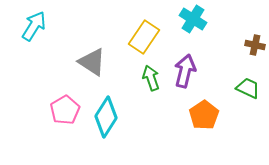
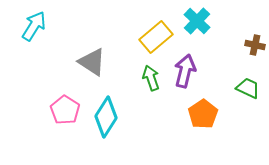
cyan cross: moved 4 px right, 2 px down; rotated 12 degrees clockwise
yellow rectangle: moved 12 px right; rotated 16 degrees clockwise
pink pentagon: rotated 8 degrees counterclockwise
orange pentagon: moved 1 px left, 1 px up
